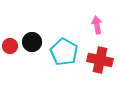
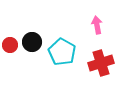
red circle: moved 1 px up
cyan pentagon: moved 2 px left
red cross: moved 1 px right, 3 px down; rotated 30 degrees counterclockwise
